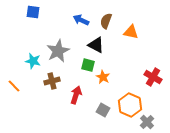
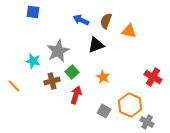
orange triangle: moved 2 px left, 1 px up
black triangle: rotated 48 degrees counterclockwise
green square: moved 16 px left, 7 px down; rotated 32 degrees clockwise
gray square: moved 1 px right, 1 px down
gray cross: rotated 16 degrees counterclockwise
